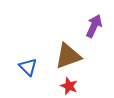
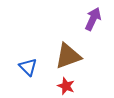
purple arrow: moved 1 px left, 7 px up
red star: moved 3 px left
